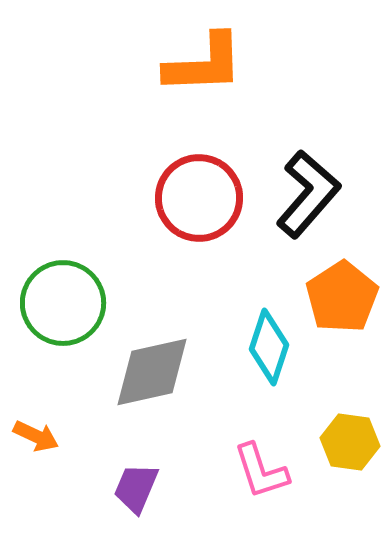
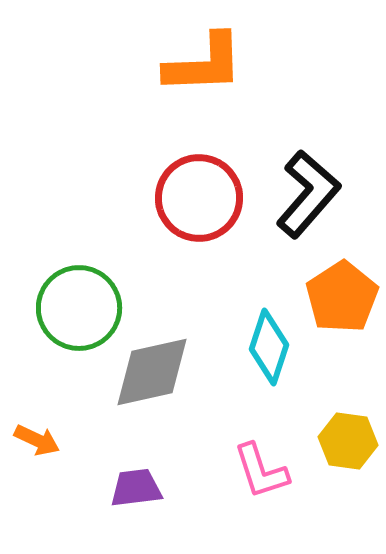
green circle: moved 16 px right, 5 px down
orange arrow: moved 1 px right, 4 px down
yellow hexagon: moved 2 px left, 1 px up
purple trapezoid: rotated 60 degrees clockwise
